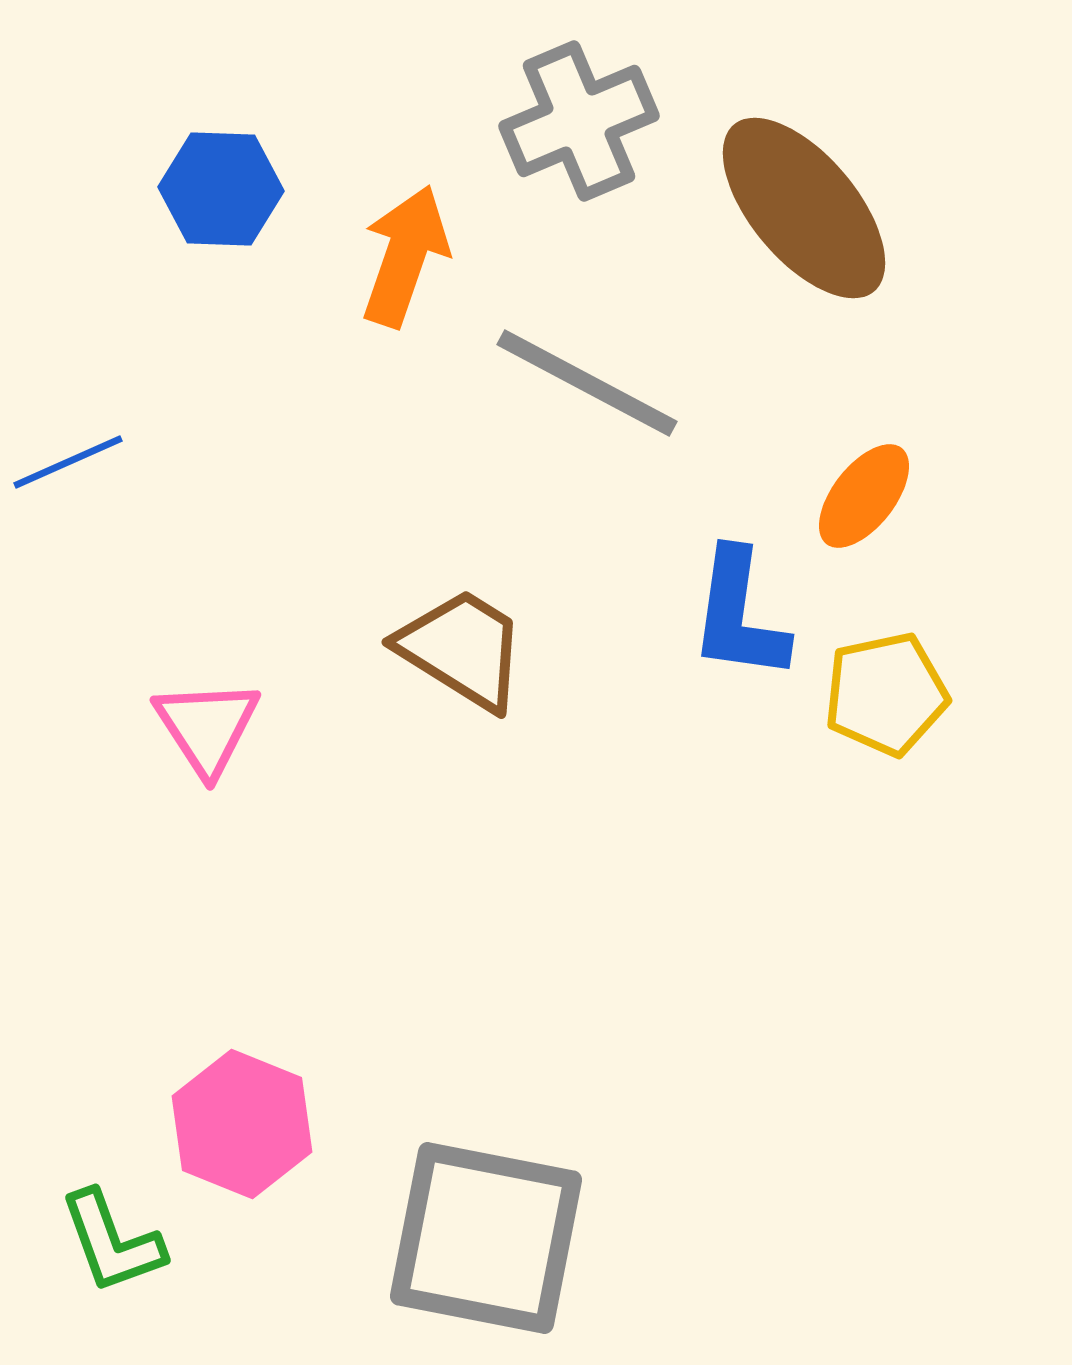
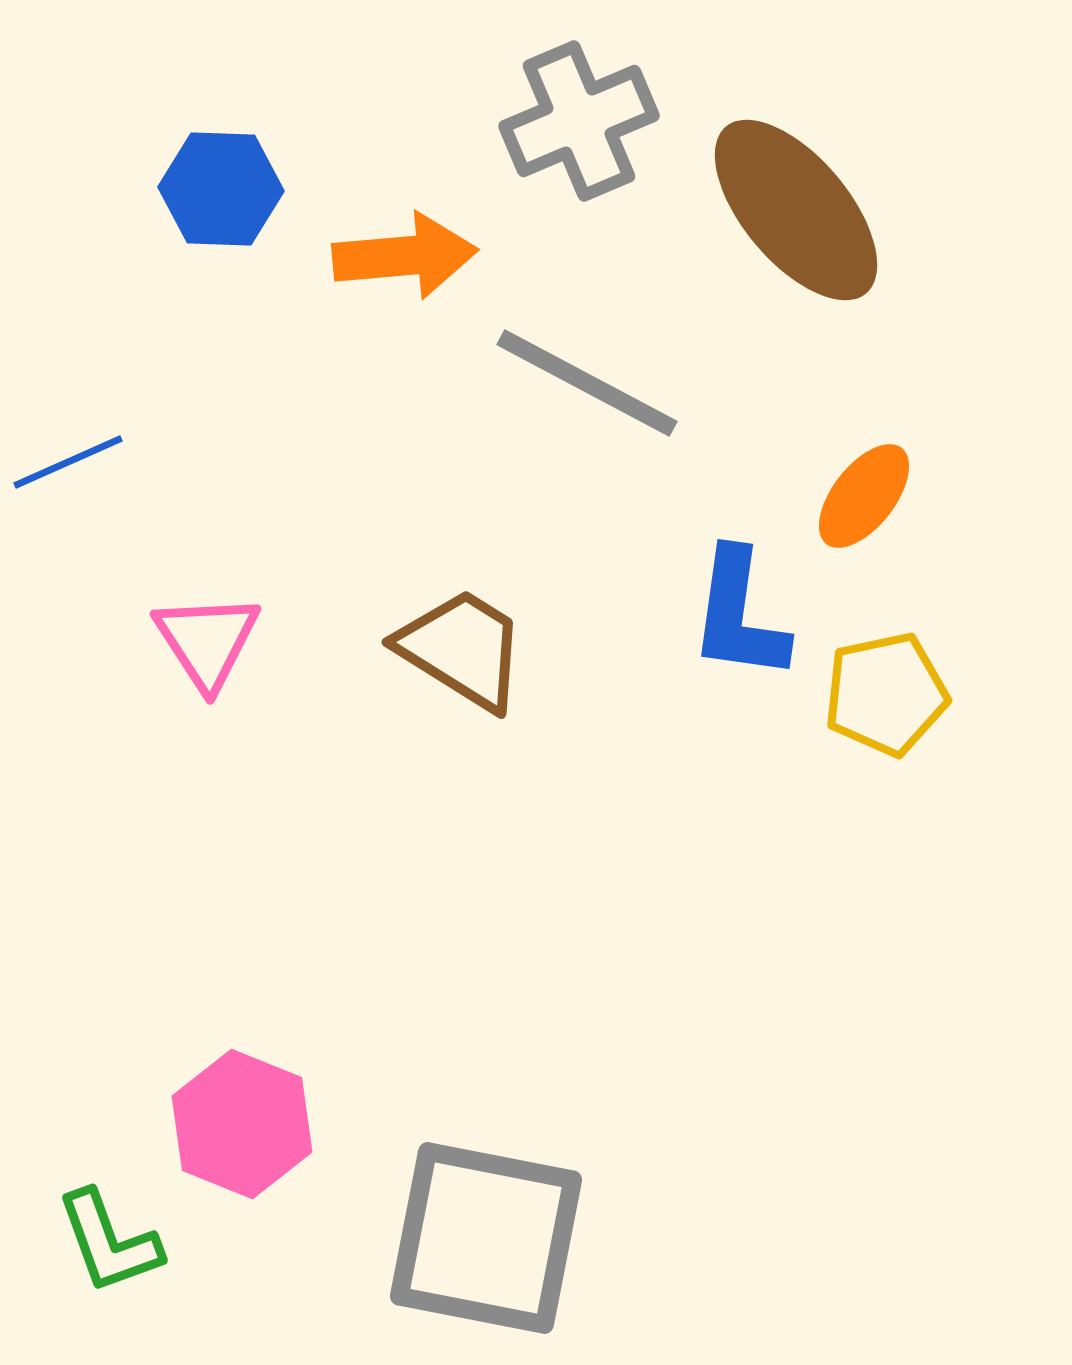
brown ellipse: moved 8 px left, 2 px down
orange arrow: rotated 66 degrees clockwise
pink triangle: moved 86 px up
green L-shape: moved 3 px left
